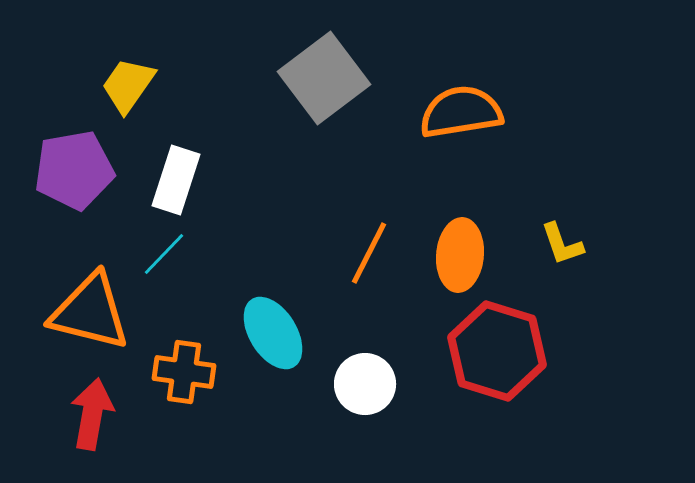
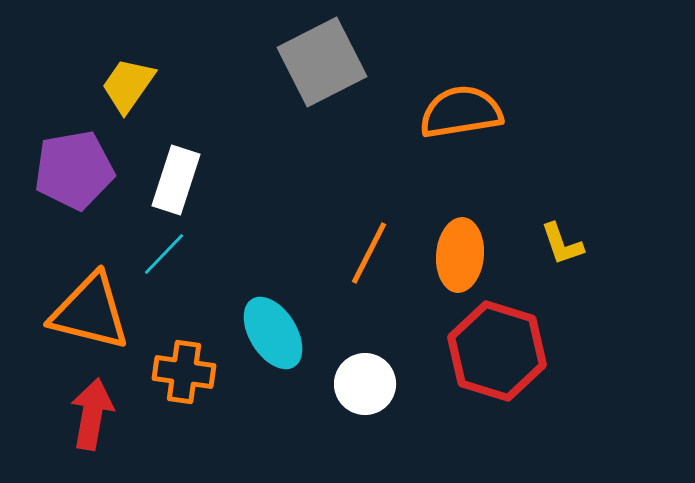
gray square: moved 2 px left, 16 px up; rotated 10 degrees clockwise
